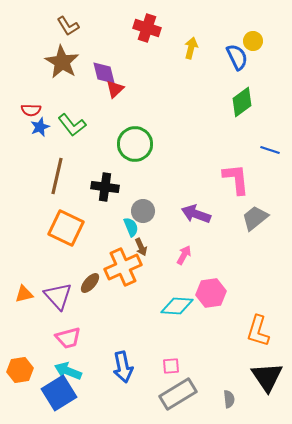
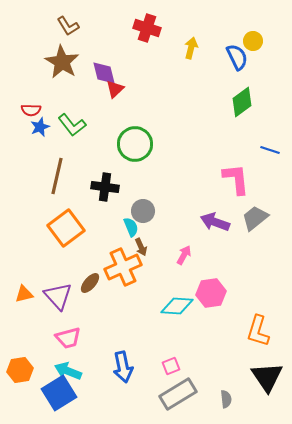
purple arrow: moved 19 px right, 8 px down
orange square: rotated 27 degrees clockwise
pink square: rotated 18 degrees counterclockwise
gray semicircle: moved 3 px left
